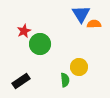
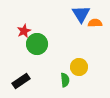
orange semicircle: moved 1 px right, 1 px up
green circle: moved 3 px left
